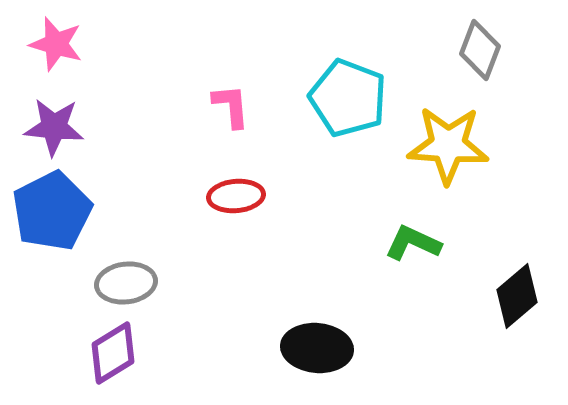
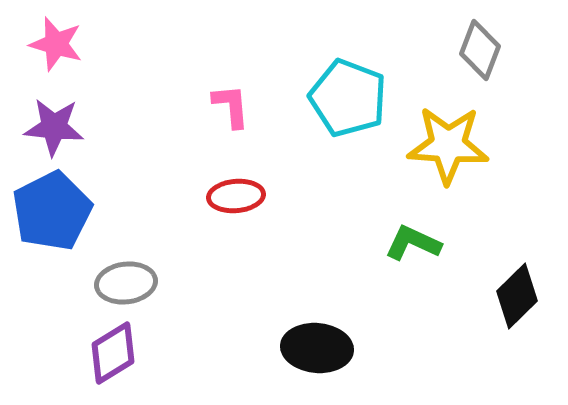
black diamond: rotated 4 degrees counterclockwise
